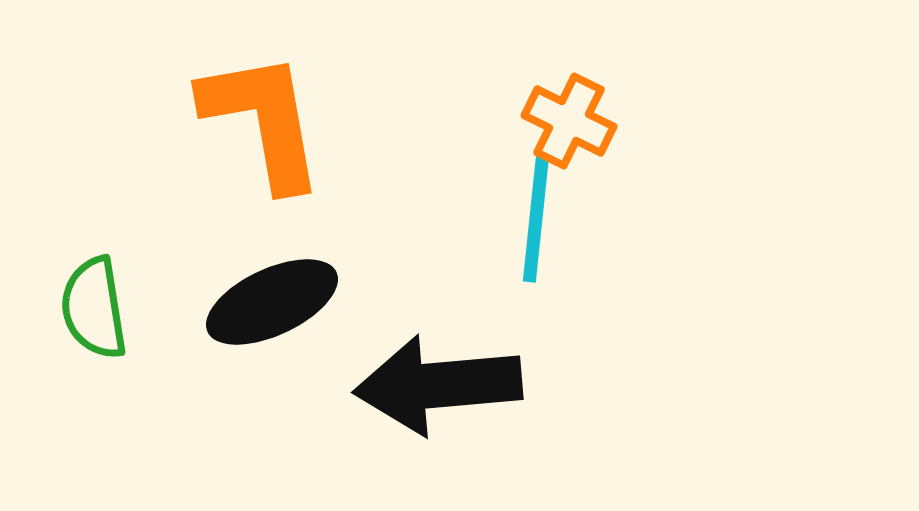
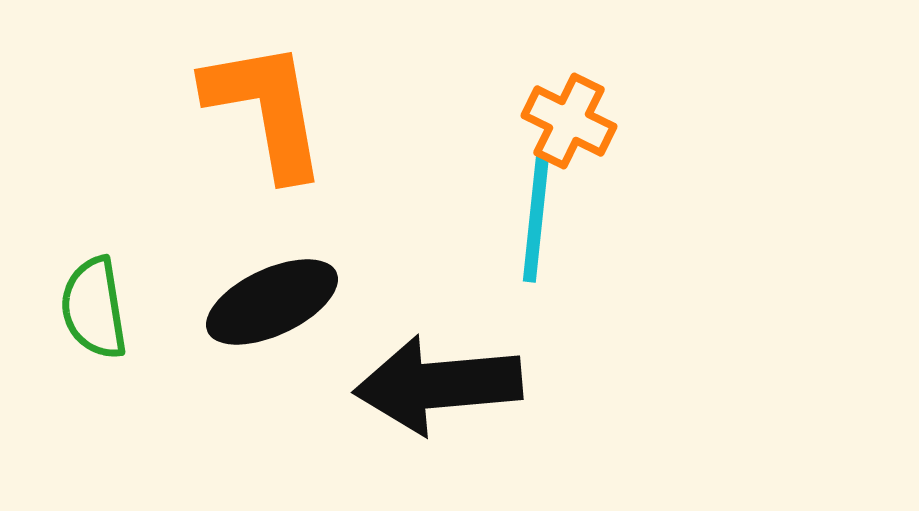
orange L-shape: moved 3 px right, 11 px up
